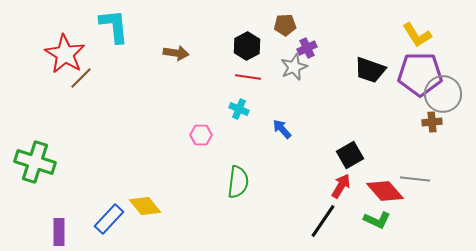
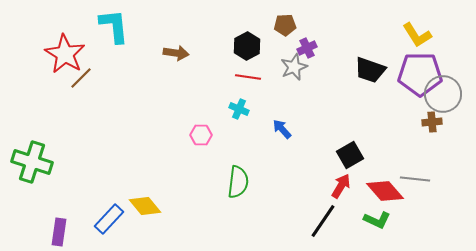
green cross: moved 3 px left
purple rectangle: rotated 8 degrees clockwise
